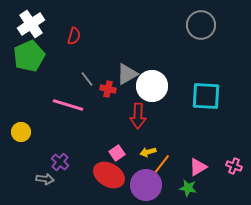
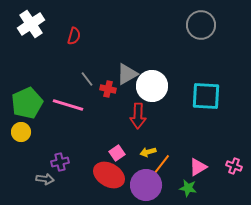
green pentagon: moved 2 px left, 47 px down
purple cross: rotated 36 degrees clockwise
